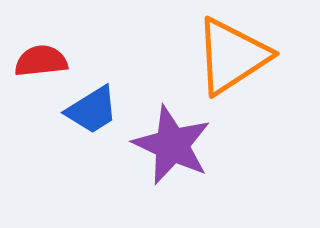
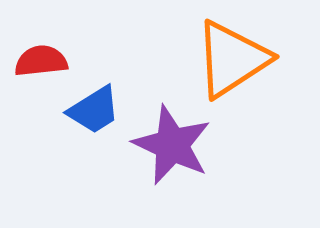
orange triangle: moved 3 px down
blue trapezoid: moved 2 px right
